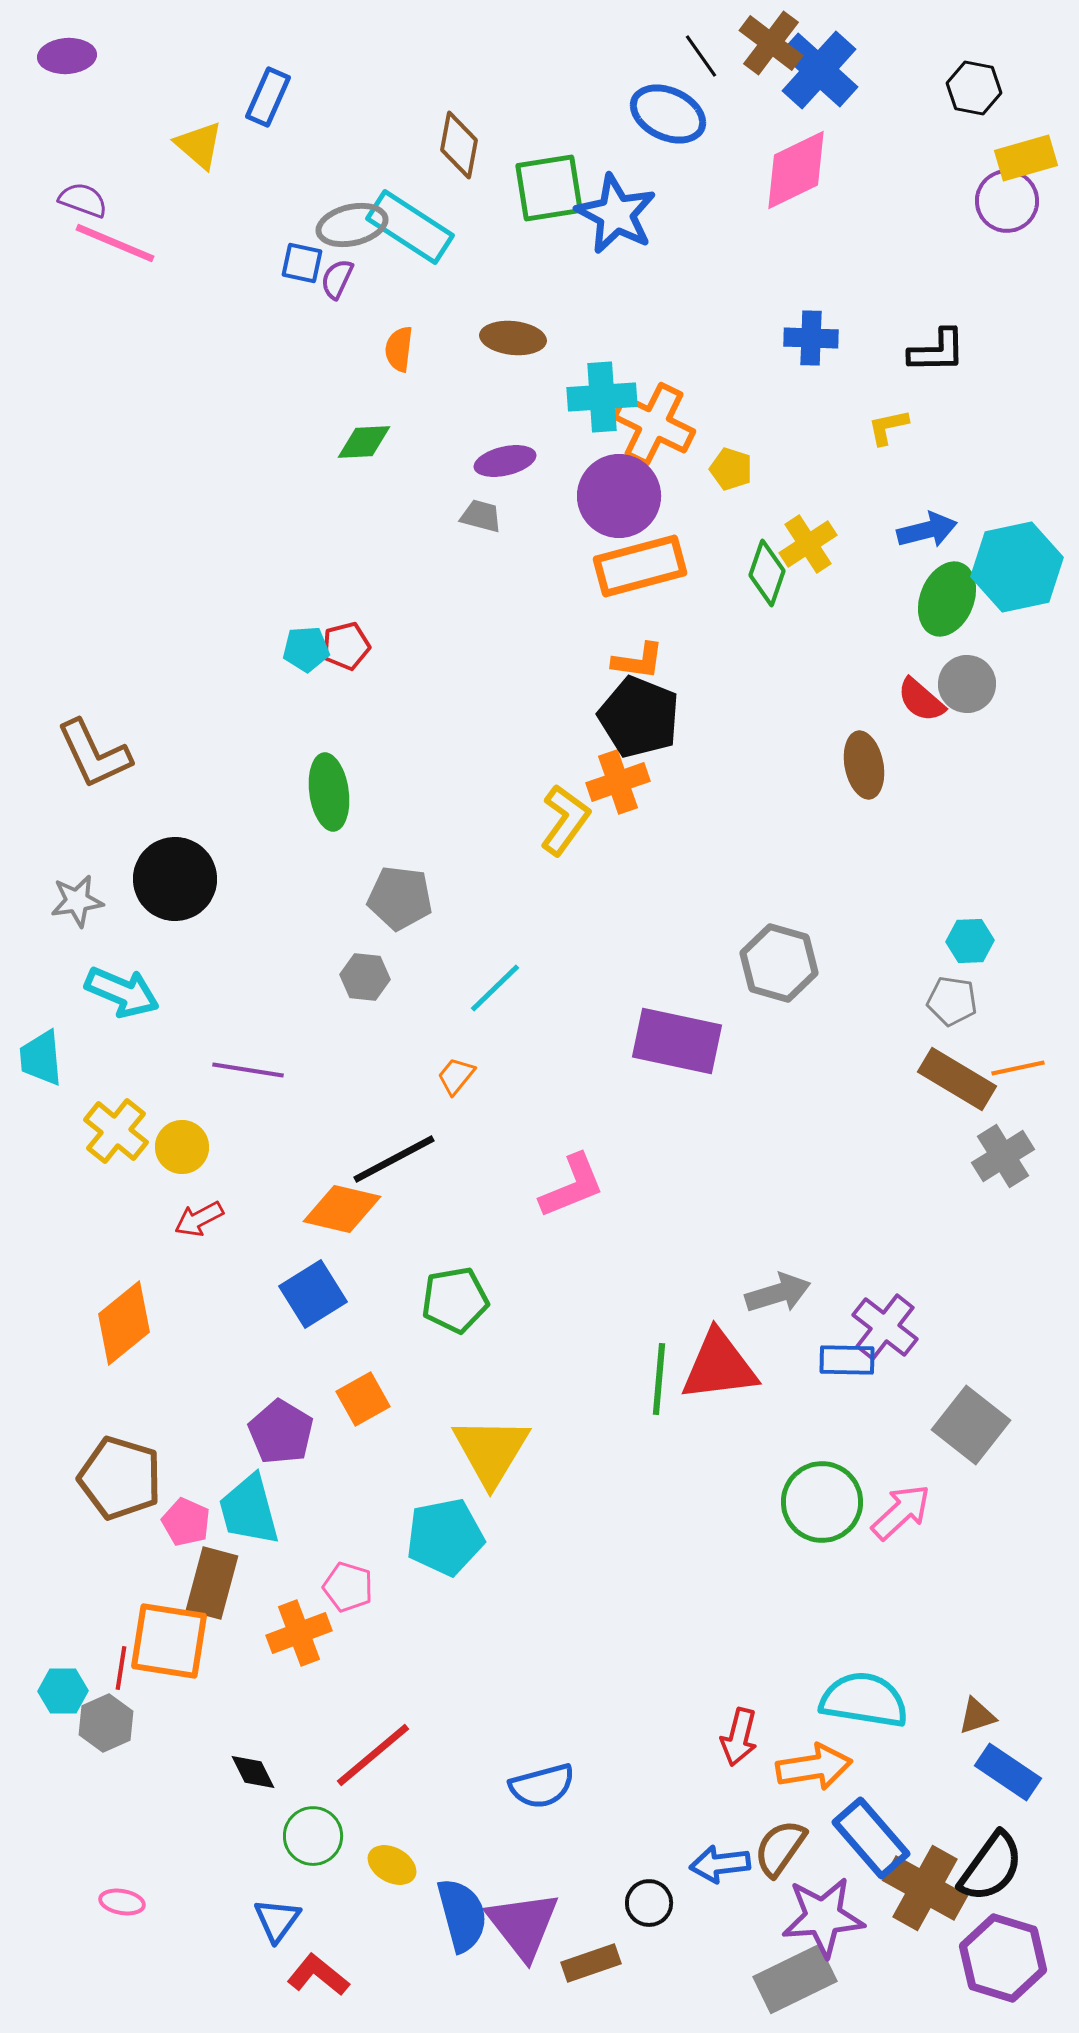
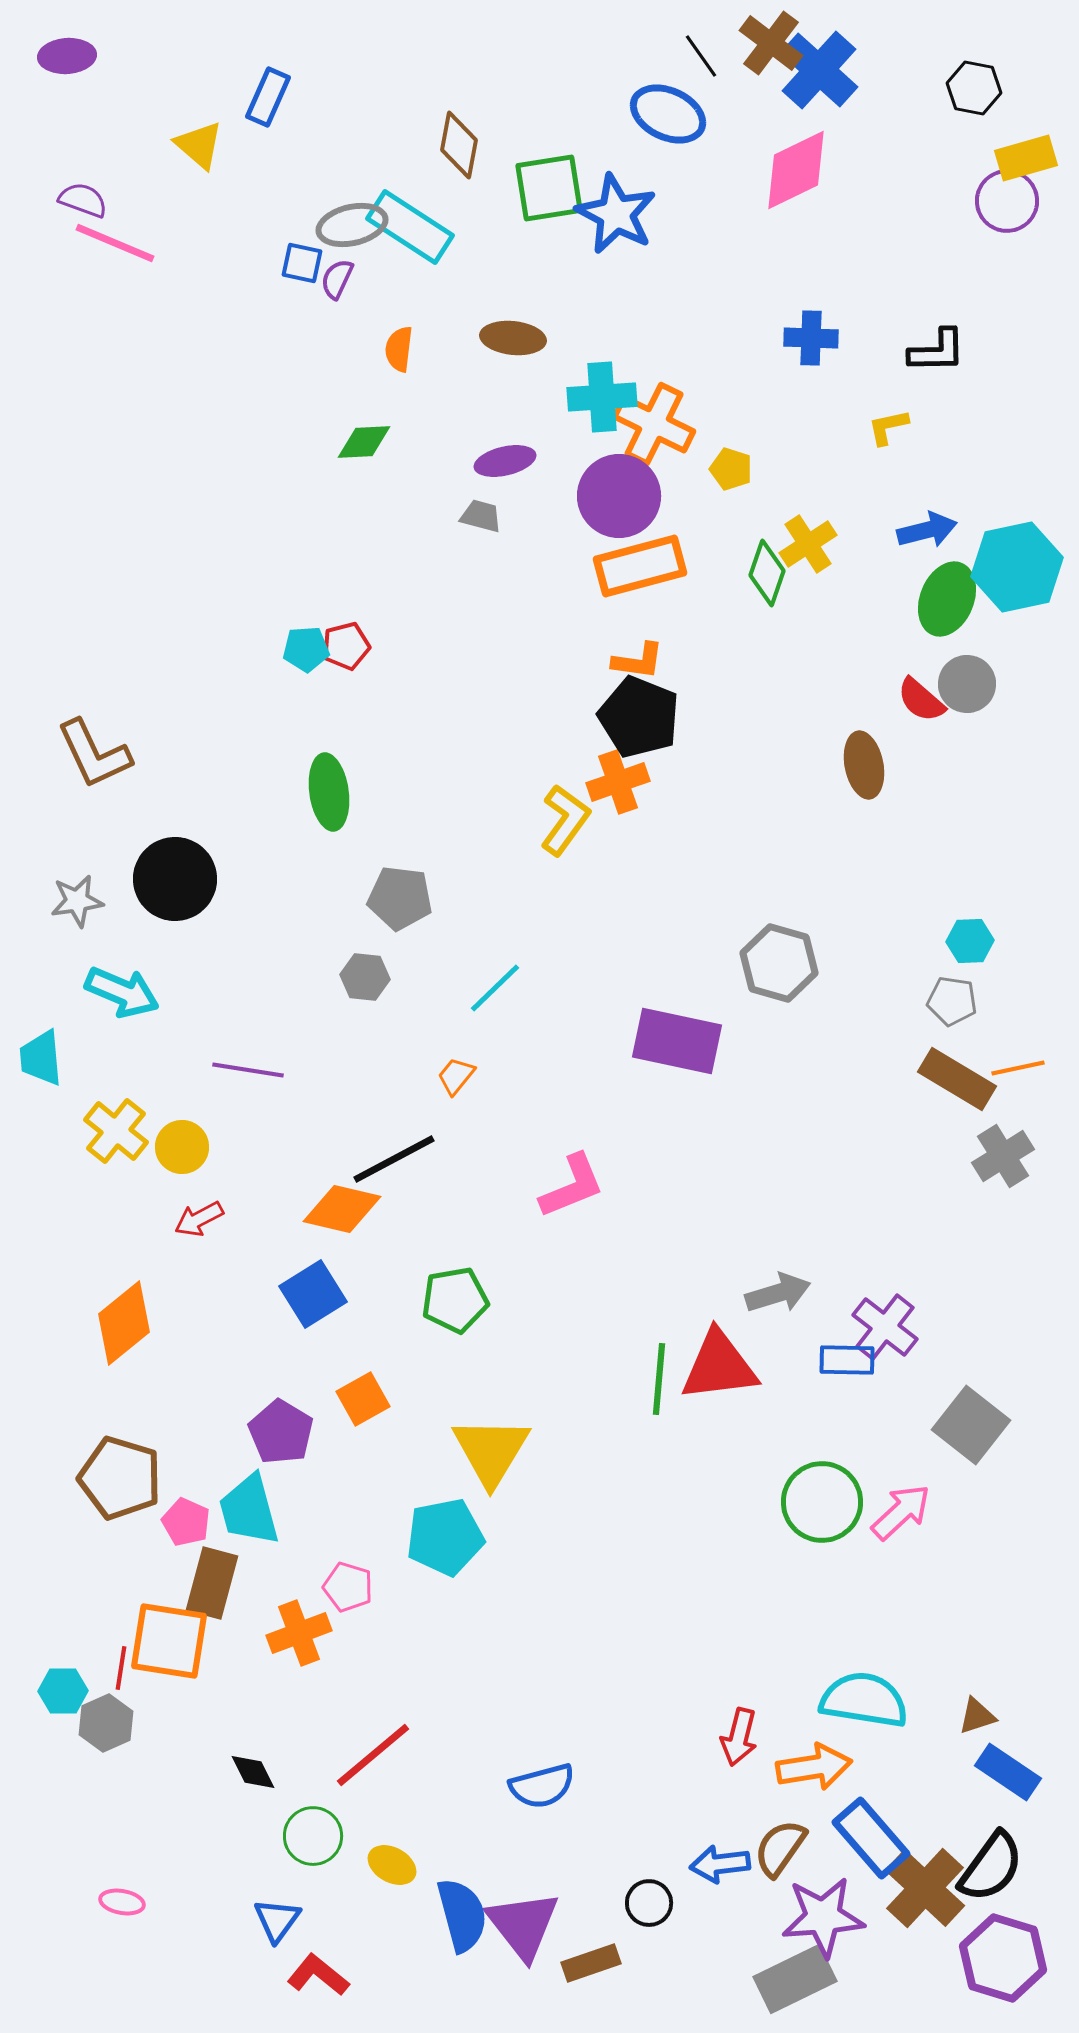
brown cross at (925, 1888): rotated 14 degrees clockwise
